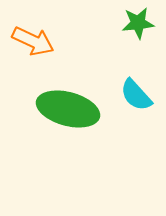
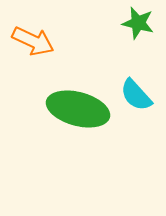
green star: rotated 20 degrees clockwise
green ellipse: moved 10 px right
